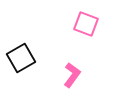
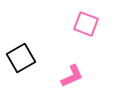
pink L-shape: moved 1 px down; rotated 30 degrees clockwise
